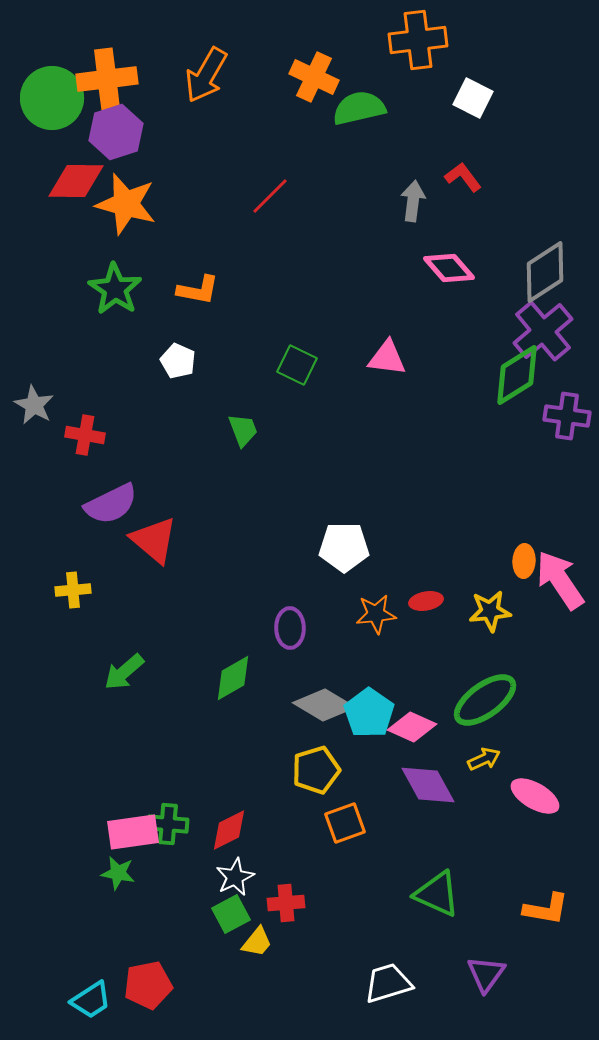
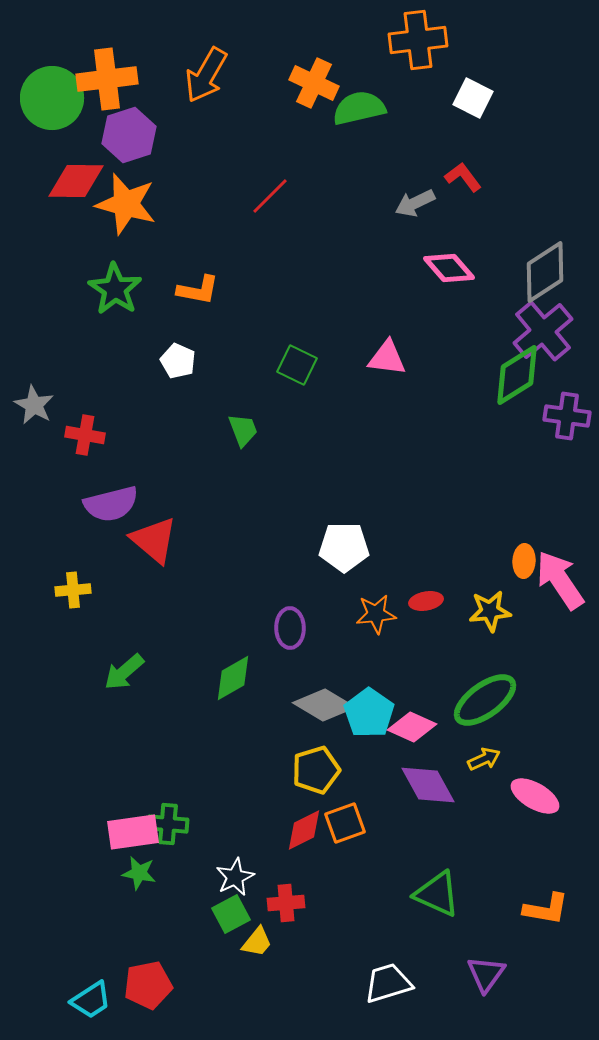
orange cross at (314, 77): moved 6 px down
purple hexagon at (116, 132): moved 13 px right, 3 px down
gray arrow at (413, 201): moved 2 px right, 2 px down; rotated 123 degrees counterclockwise
purple semicircle at (111, 504): rotated 12 degrees clockwise
red diamond at (229, 830): moved 75 px right
green star at (118, 873): moved 21 px right
